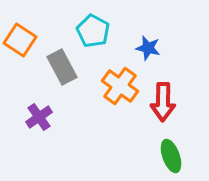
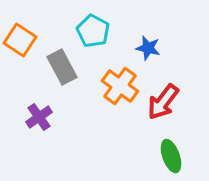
red arrow: rotated 36 degrees clockwise
